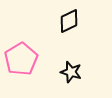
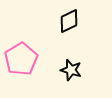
black star: moved 2 px up
